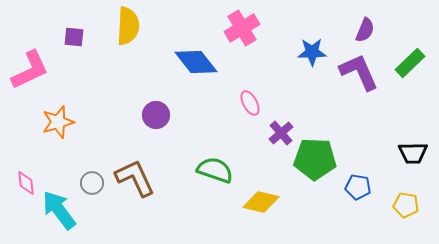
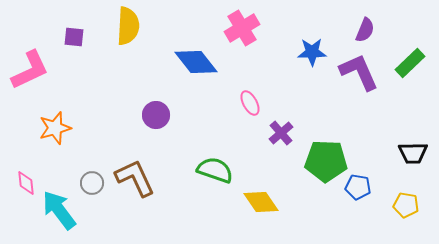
orange star: moved 3 px left, 6 px down
green pentagon: moved 11 px right, 2 px down
yellow diamond: rotated 42 degrees clockwise
